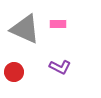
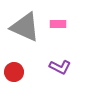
gray triangle: moved 2 px up
